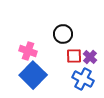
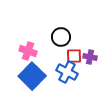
black circle: moved 2 px left, 3 px down
purple cross: rotated 32 degrees counterclockwise
blue square: moved 1 px left, 1 px down
blue cross: moved 16 px left, 7 px up
